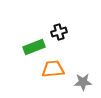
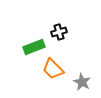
orange trapezoid: rotated 130 degrees counterclockwise
gray star: moved 1 px left; rotated 30 degrees clockwise
